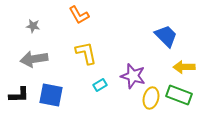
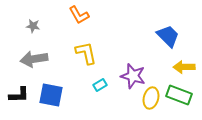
blue trapezoid: moved 2 px right
